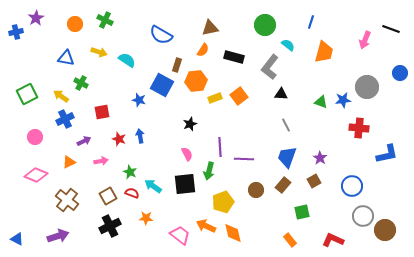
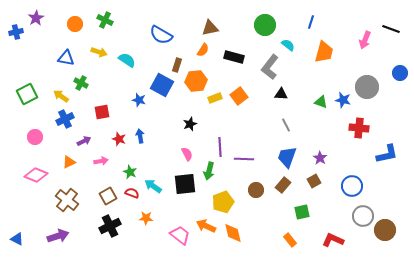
blue star at (343, 100): rotated 21 degrees clockwise
